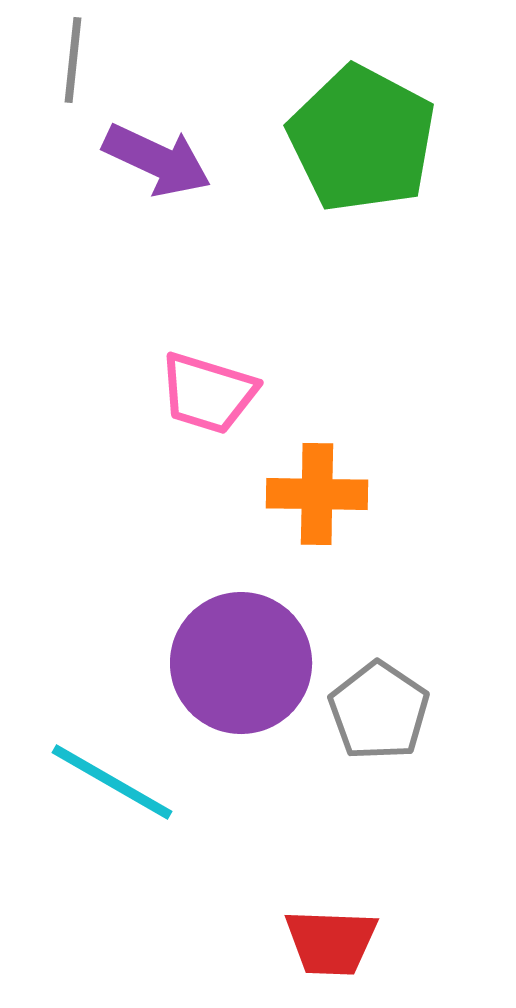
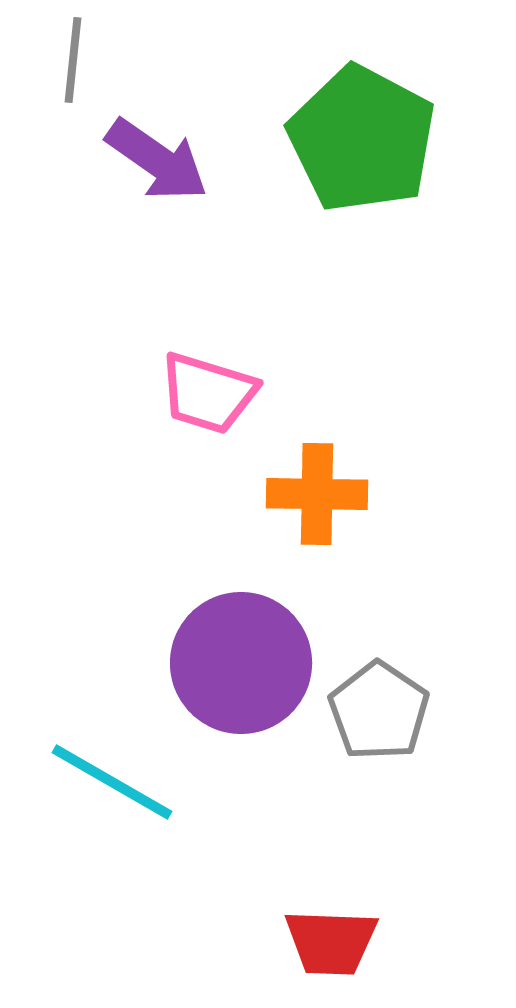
purple arrow: rotated 10 degrees clockwise
